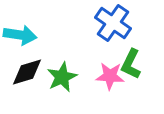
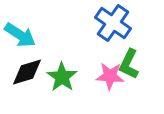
cyan arrow: rotated 24 degrees clockwise
green L-shape: moved 2 px left
green star: rotated 12 degrees counterclockwise
